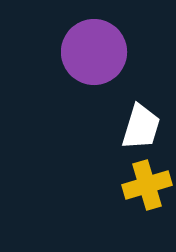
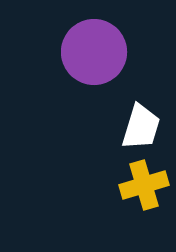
yellow cross: moved 3 px left
